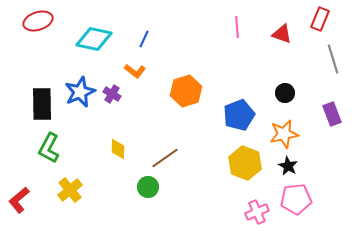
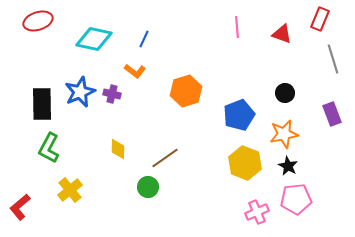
purple cross: rotated 18 degrees counterclockwise
red L-shape: moved 1 px right, 7 px down
